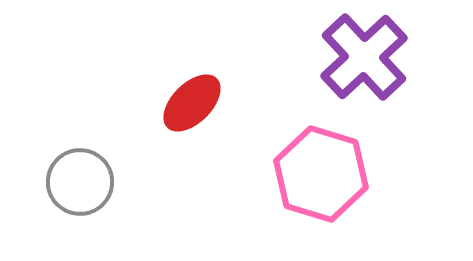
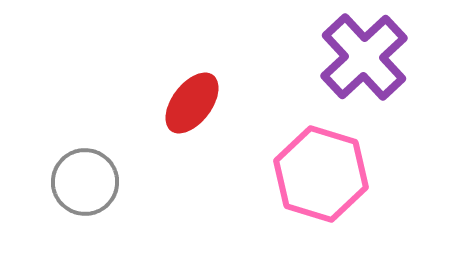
red ellipse: rotated 8 degrees counterclockwise
gray circle: moved 5 px right
